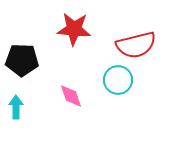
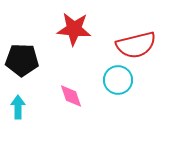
cyan arrow: moved 2 px right
